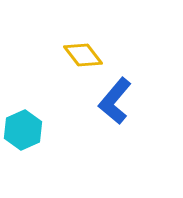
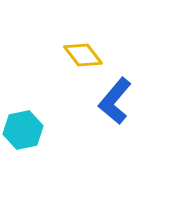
cyan hexagon: rotated 12 degrees clockwise
